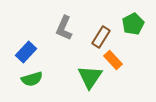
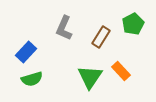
orange rectangle: moved 8 px right, 11 px down
